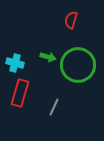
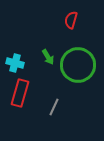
green arrow: rotated 42 degrees clockwise
